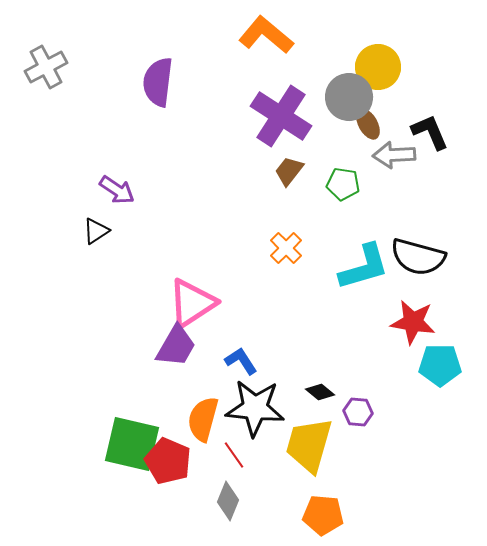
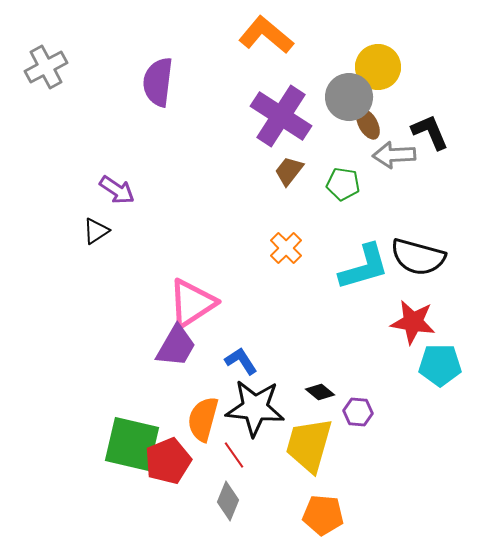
red pentagon: rotated 27 degrees clockwise
